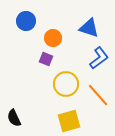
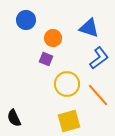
blue circle: moved 1 px up
yellow circle: moved 1 px right
